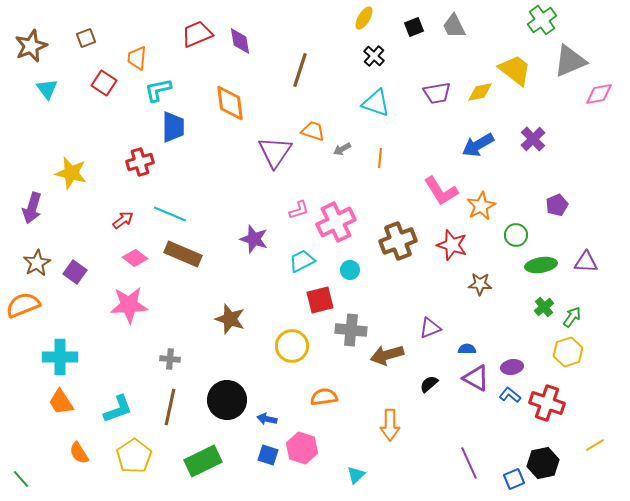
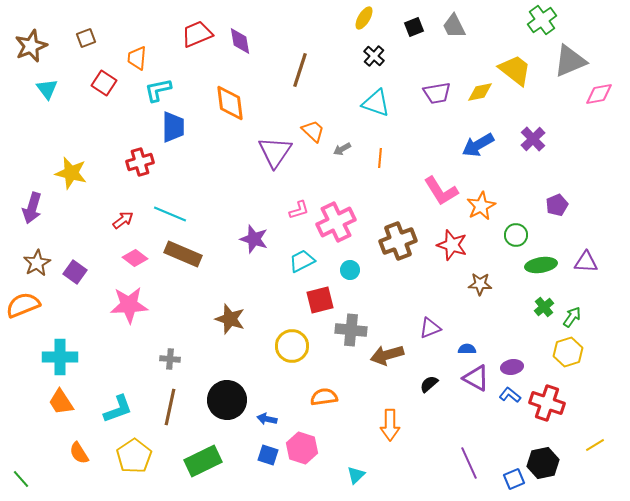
orange trapezoid at (313, 131): rotated 25 degrees clockwise
